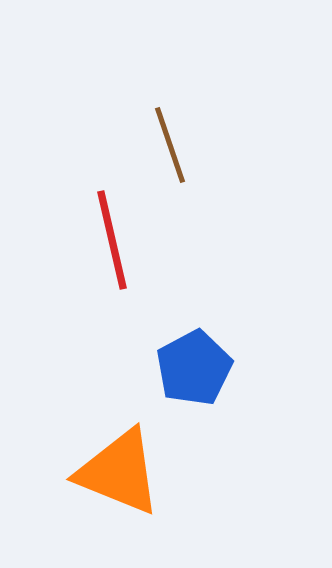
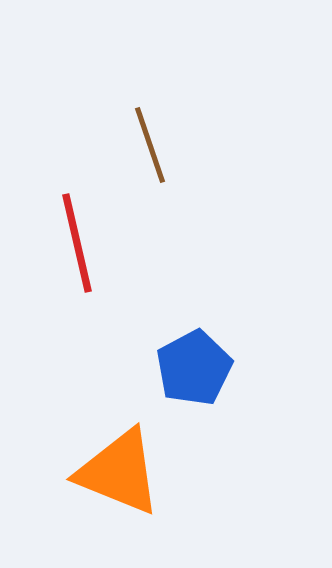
brown line: moved 20 px left
red line: moved 35 px left, 3 px down
